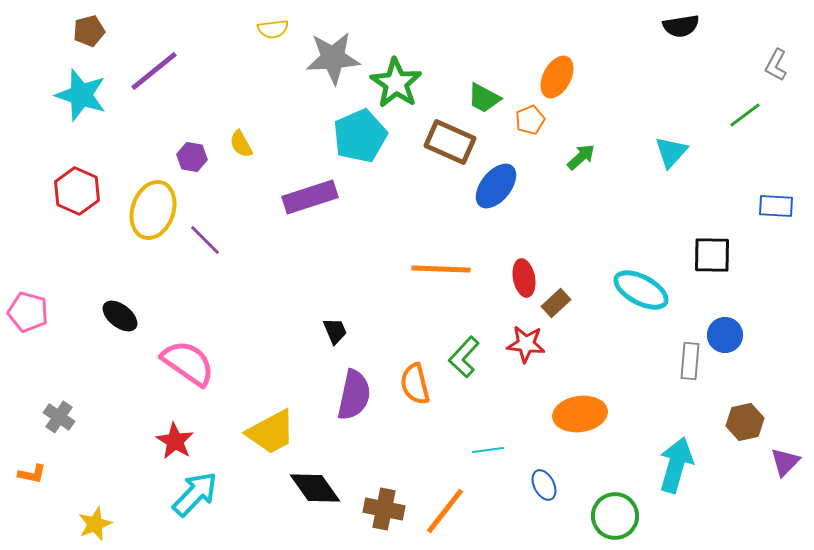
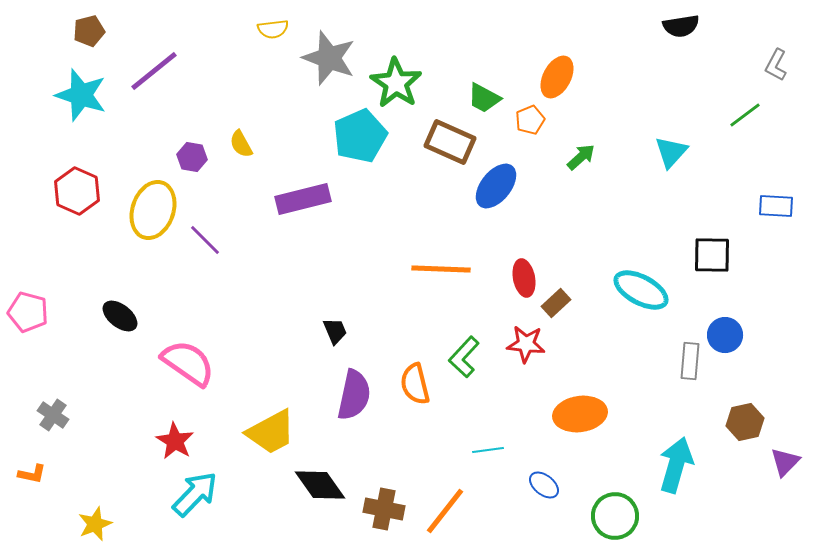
gray star at (333, 58): moved 4 px left; rotated 24 degrees clockwise
purple rectangle at (310, 197): moved 7 px left, 2 px down; rotated 4 degrees clockwise
gray cross at (59, 417): moved 6 px left, 2 px up
blue ellipse at (544, 485): rotated 24 degrees counterclockwise
black diamond at (315, 488): moved 5 px right, 3 px up
